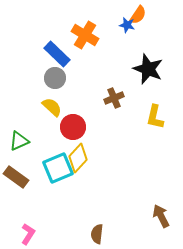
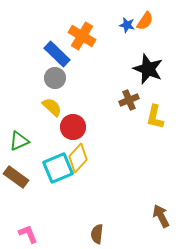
orange semicircle: moved 7 px right, 6 px down
orange cross: moved 3 px left, 1 px down
brown cross: moved 15 px right, 2 px down
pink L-shape: rotated 55 degrees counterclockwise
